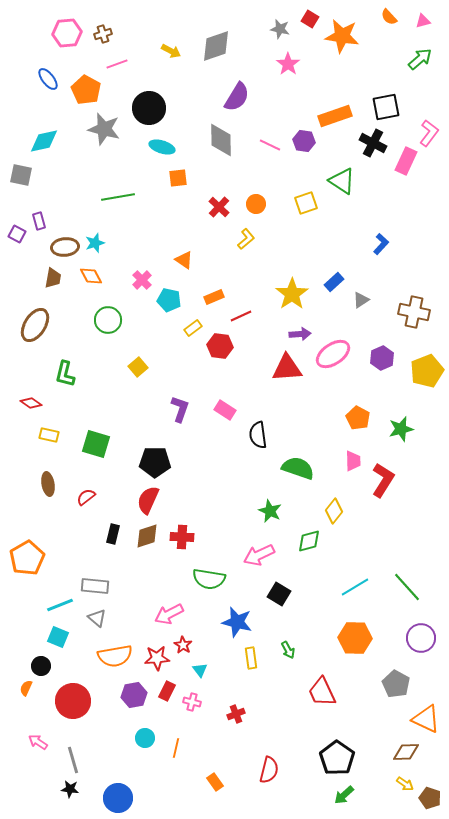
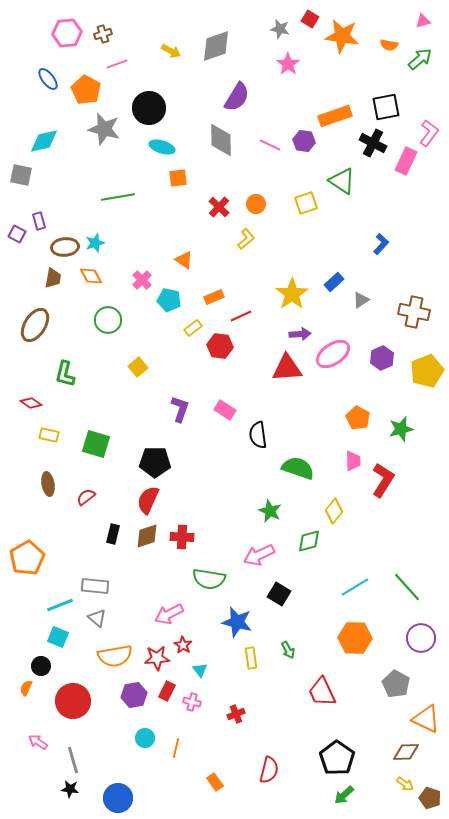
orange semicircle at (389, 17): moved 28 px down; rotated 36 degrees counterclockwise
